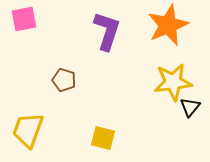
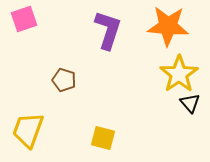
pink square: rotated 8 degrees counterclockwise
orange star: moved 1 px down; rotated 27 degrees clockwise
purple L-shape: moved 1 px right, 1 px up
yellow star: moved 6 px right, 8 px up; rotated 27 degrees counterclockwise
black triangle: moved 4 px up; rotated 20 degrees counterclockwise
